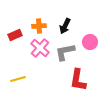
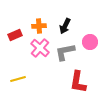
red L-shape: moved 2 px down
